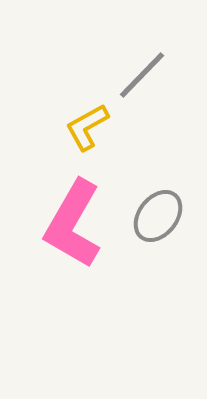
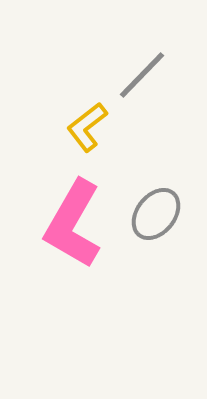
yellow L-shape: rotated 9 degrees counterclockwise
gray ellipse: moved 2 px left, 2 px up
